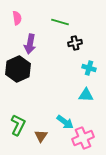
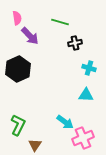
purple arrow: moved 8 px up; rotated 54 degrees counterclockwise
brown triangle: moved 6 px left, 9 px down
